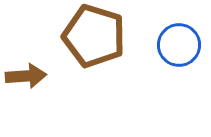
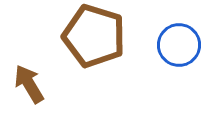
brown arrow: moved 3 px right, 8 px down; rotated 117 degrees counterclockwise
